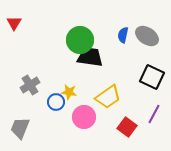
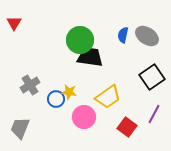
black square: rotated 30 degrees clockwise
blue circle: moved 3 px up
